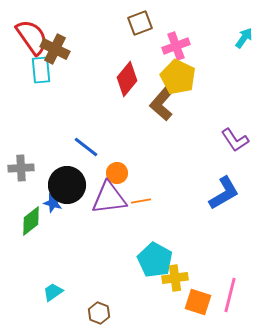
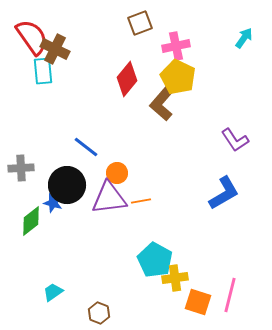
pink cross: rotated 8 degrees clockwise
cyan rectangle: moved 2 px right, 1 px down
